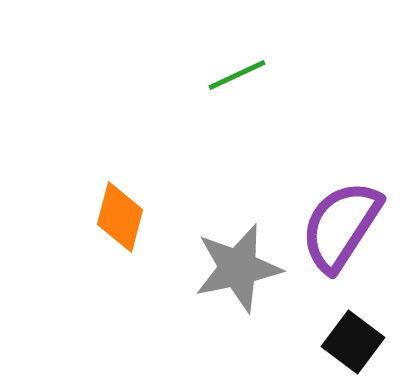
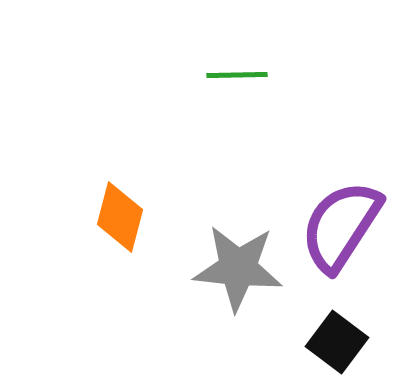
green line: rotated 24 degrees clockwise
gray star: rotated 18 degrees clockwise
black square: moved 16 px left
